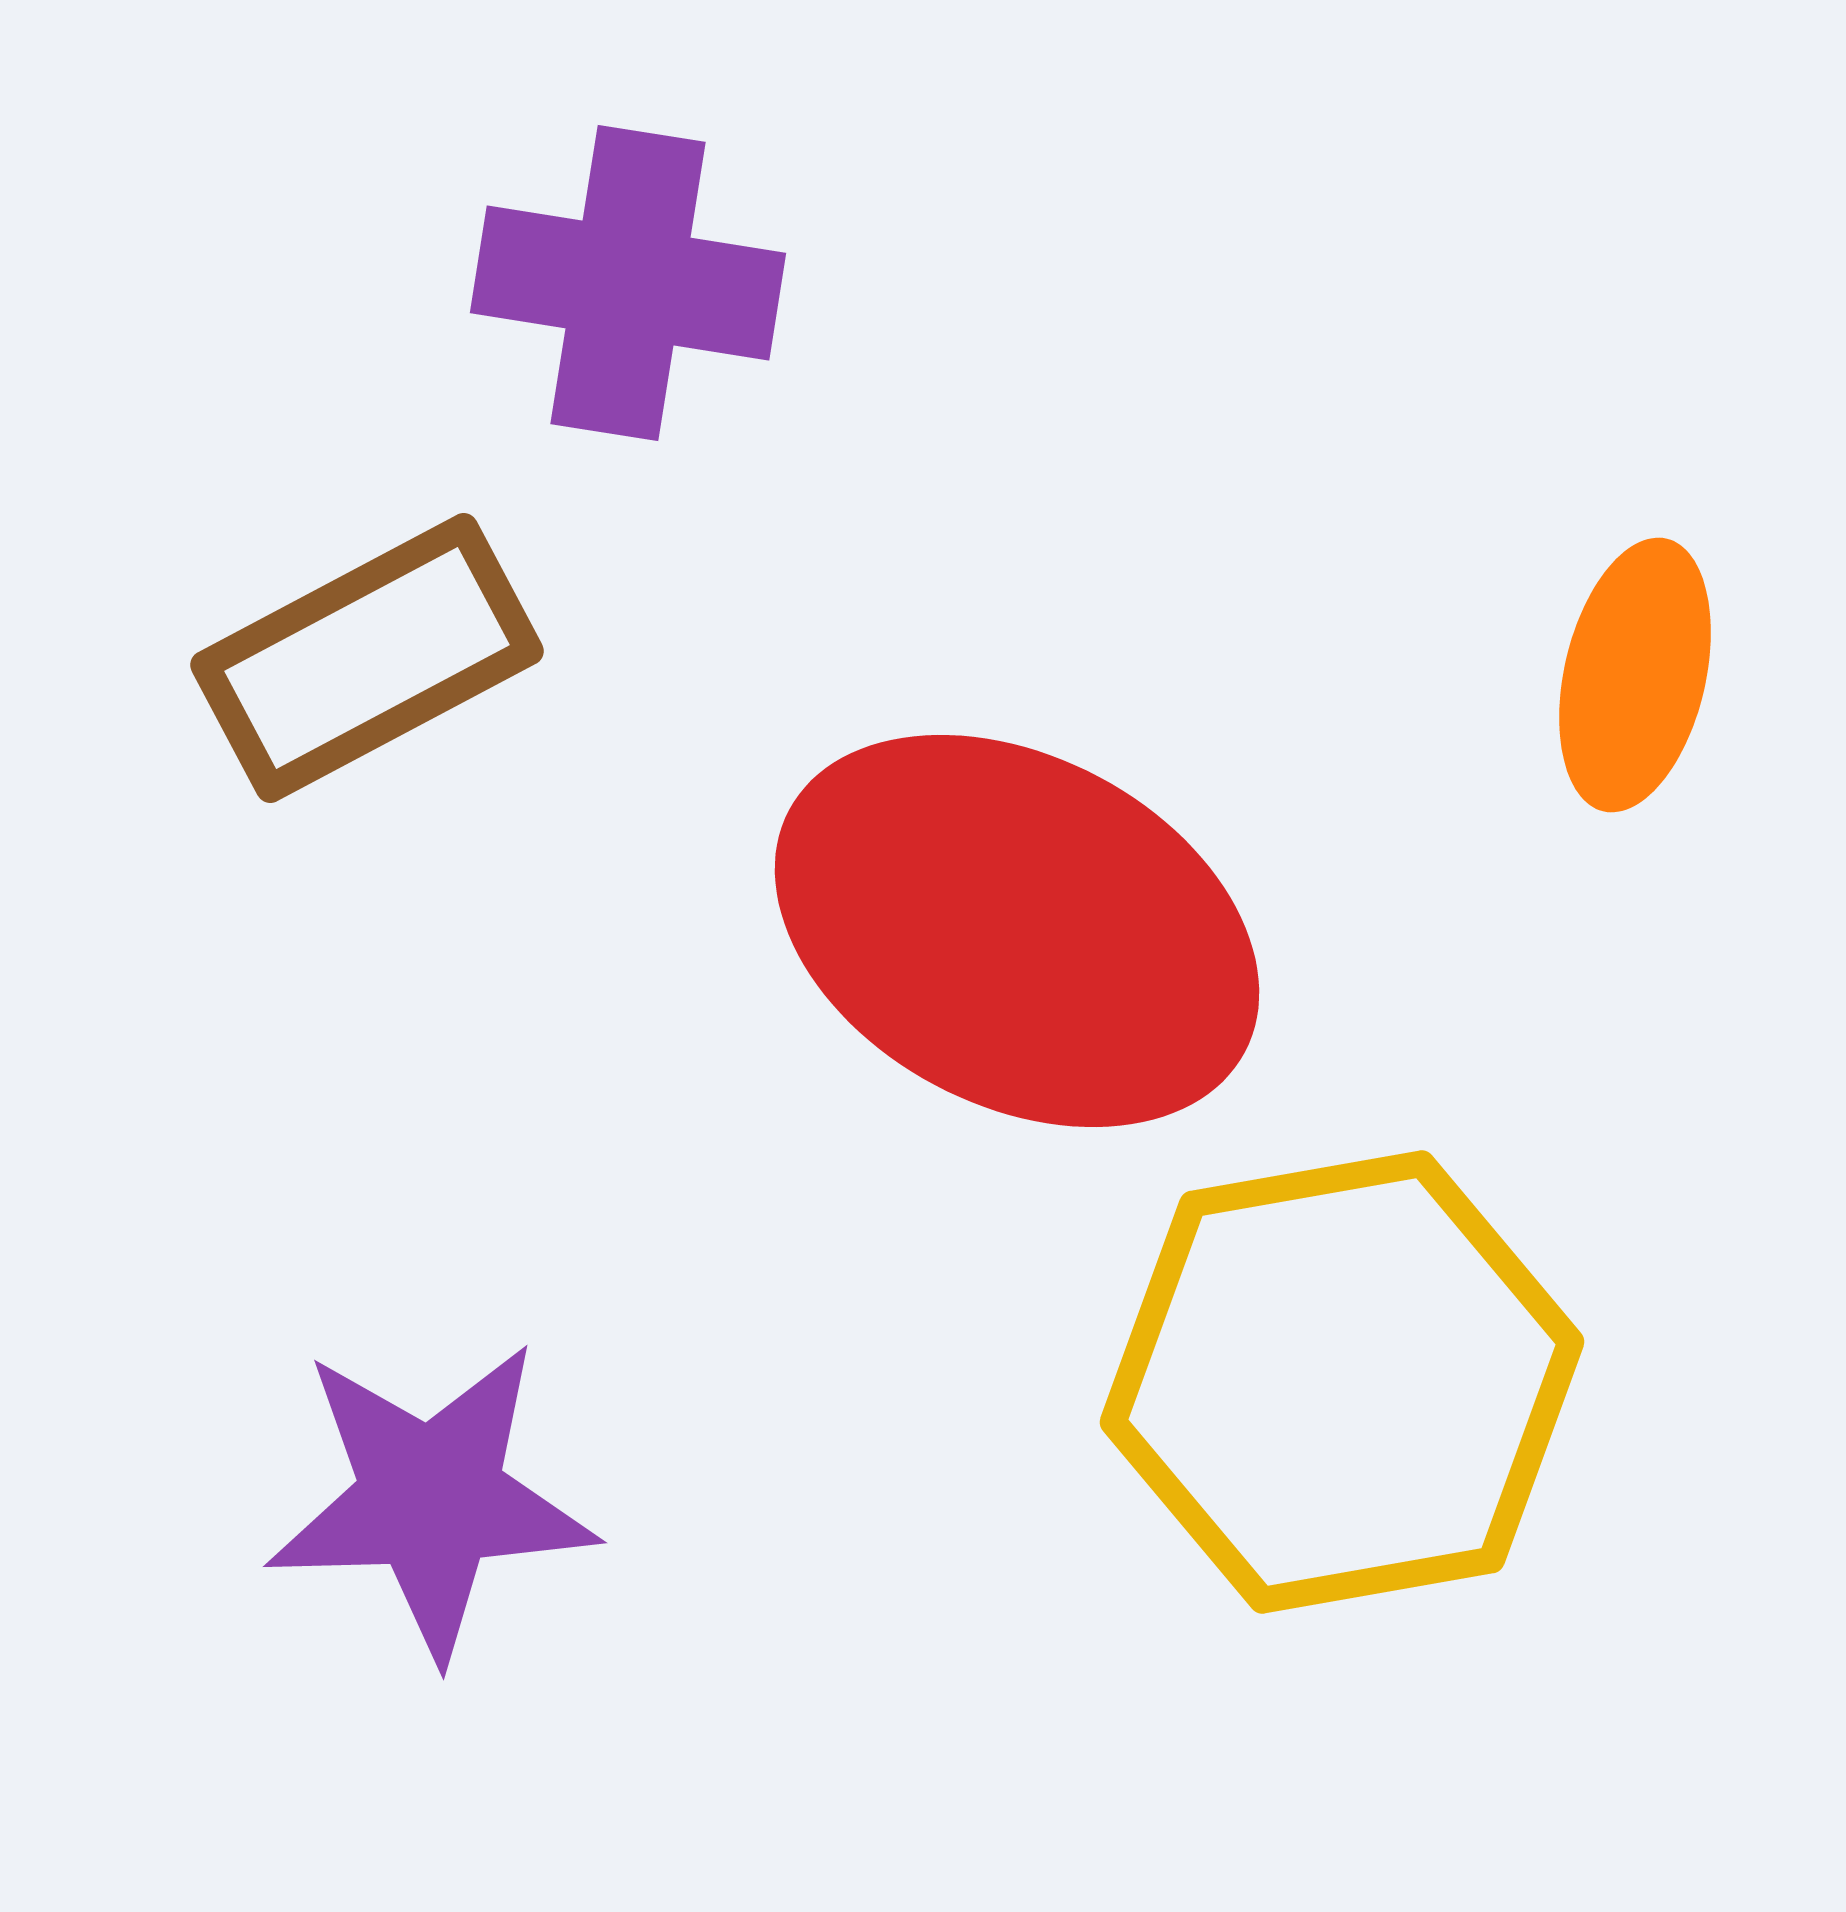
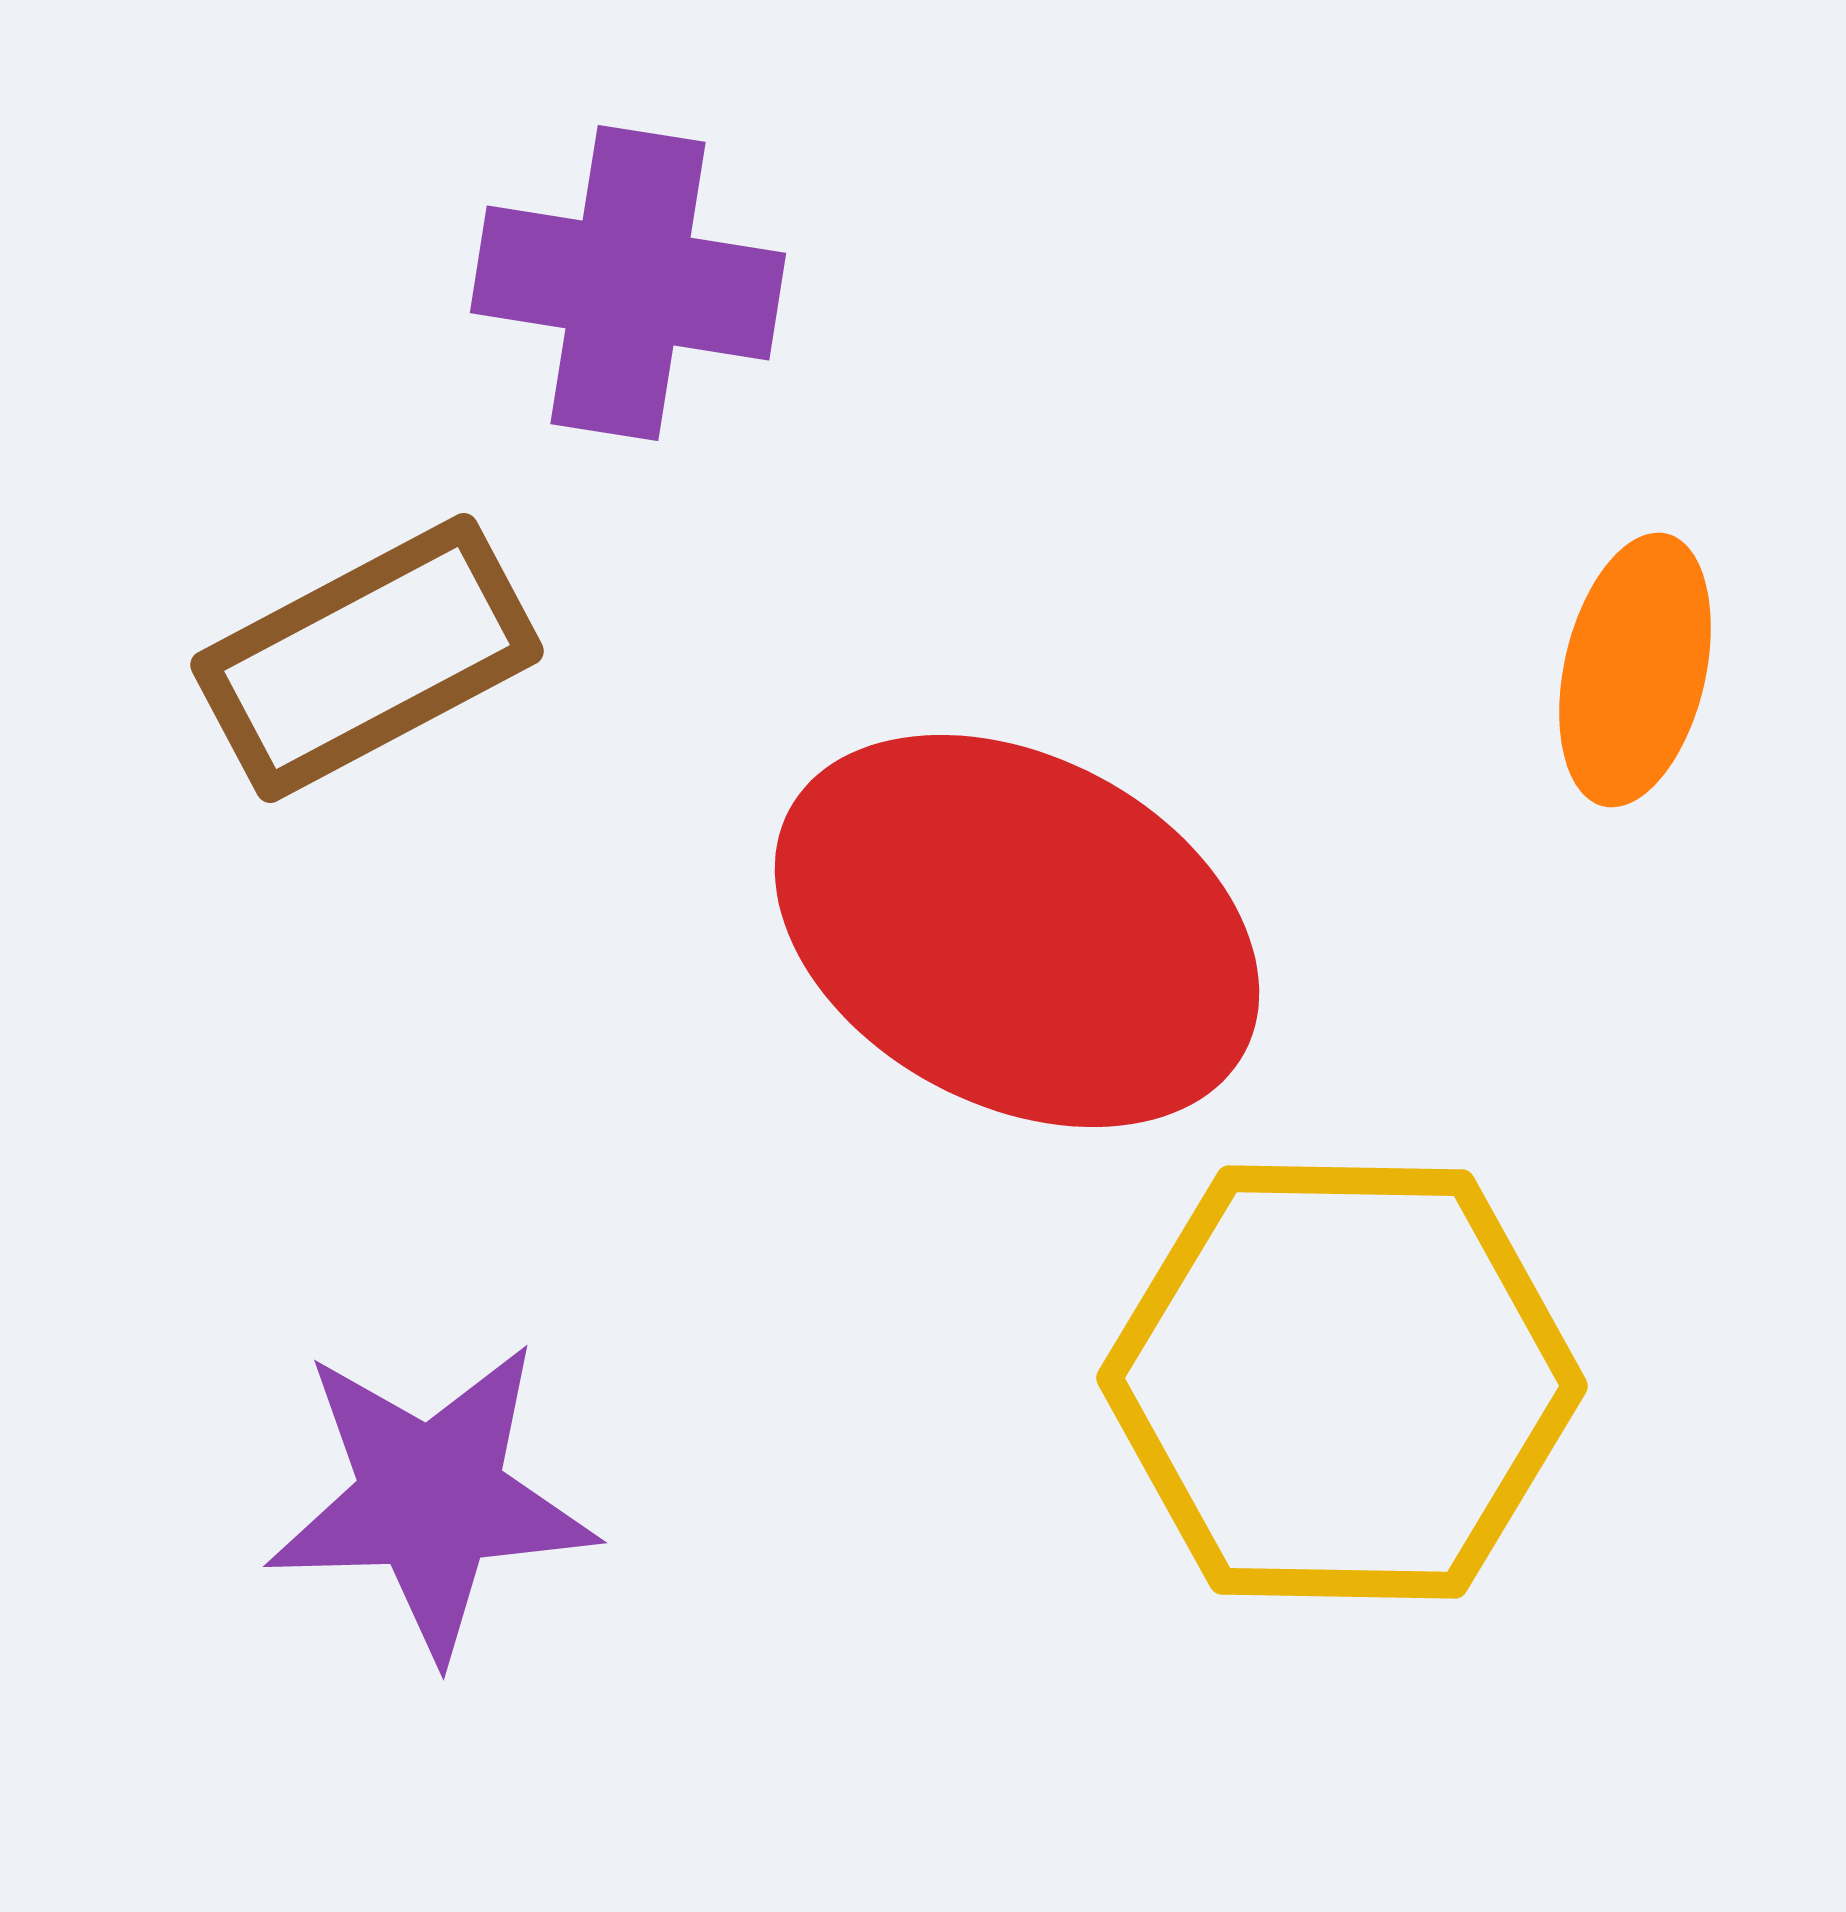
orange ellipse: moved 5 px up
yellow hexagon: rotated 11 degrees clockwise
